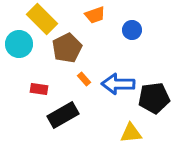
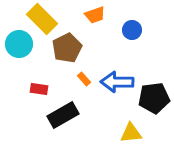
blue arrow: moved 1 px left, 2 px up
